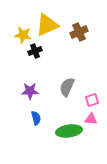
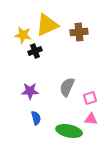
brown cross: rotated 18 degrees clockwise
pink square: moved 2 px left, 2 px up
green ellipse: rotated 20 degrees clockwise
